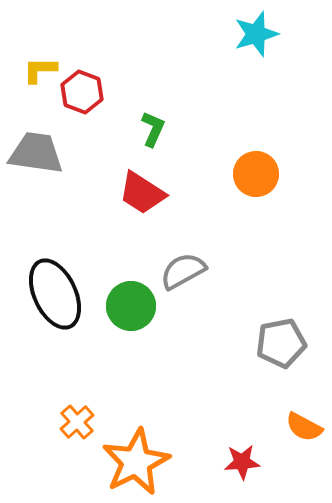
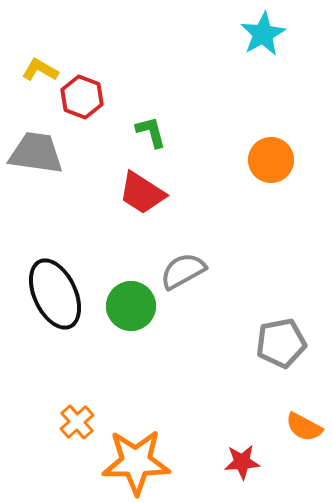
cyan star: moved 7 px right; rotated 12 degrees counterclockwise
yellow L-shape: rotated 30 degrees clockwise
red hexagon: moved 5 px down
green L-shape: moved 2 px left, 3 px down; rotated 39 degrees counterclockwise
orange circle: moved 15 px right, 14 px up
orange star: rotated 26 degrees clockwise
